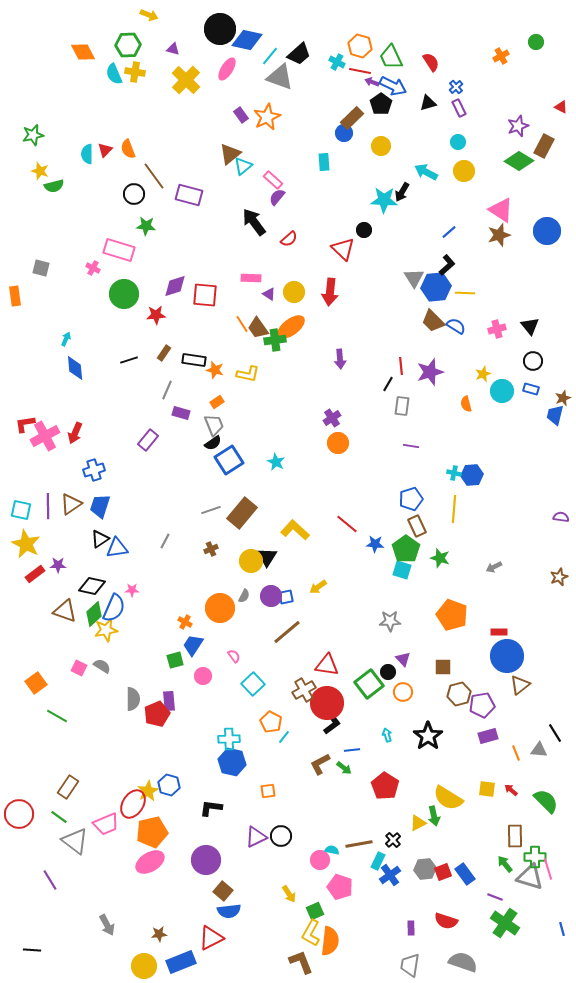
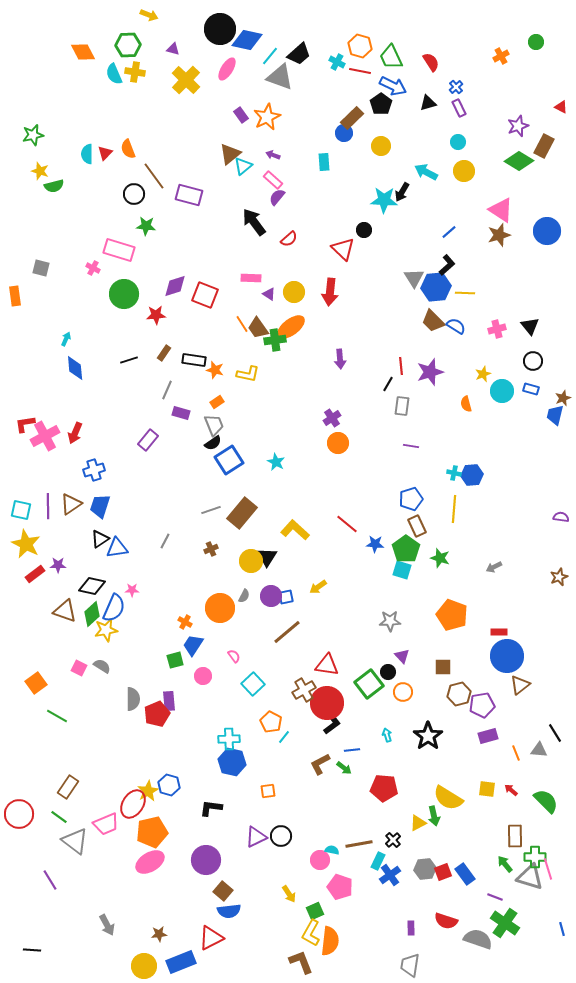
purple arrow at (372, 82): moved 99 px left, 73 px down
red triangle at (105, 150): moved 3 px down
red square at (205, 295): rotated 16 degrees clockwise
green diamond at (94, 614): moved 2 px left
purple triangle at (403, 659): moved 1 px left, 3 px up
red pentagon at (385, 786): moved 1 px left, 2 px down; rotated 28 degrees counterclockwise
gray semicircle at (463, 962): moved 15 px right, 23 px up
